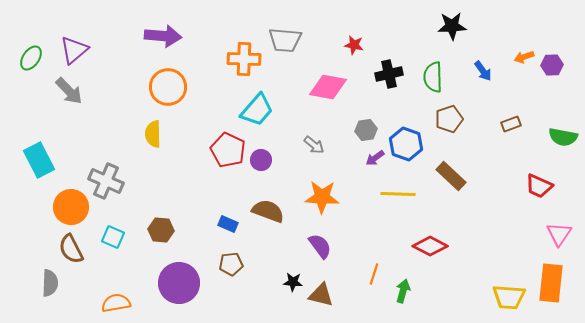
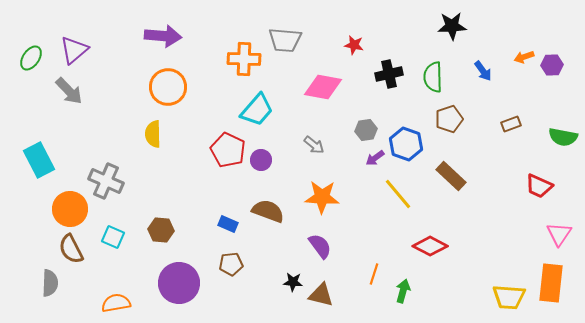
pink diamond at (328, 87): moved 5 px left
yellow line at (398, 194): rotated 48 degrees clockwise
orange circle at (71, 207): moved 1 px left, 2 px down
